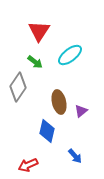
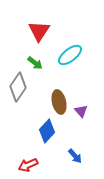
green arrow: moved 1 px down
purple triangle: rotated 32 degrees counterclockwise
blue diamond: rotated 30 degrees clockwise
